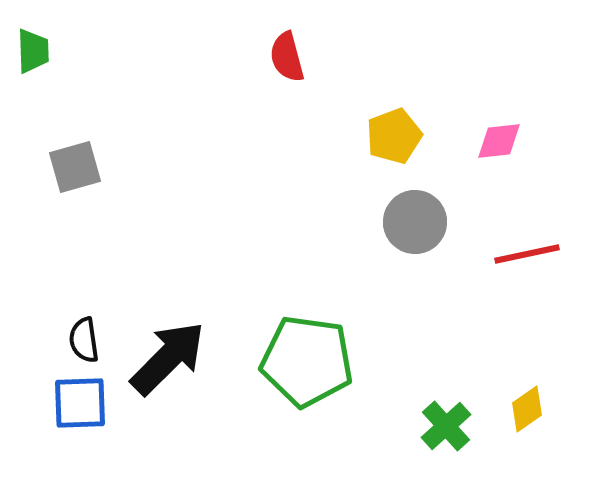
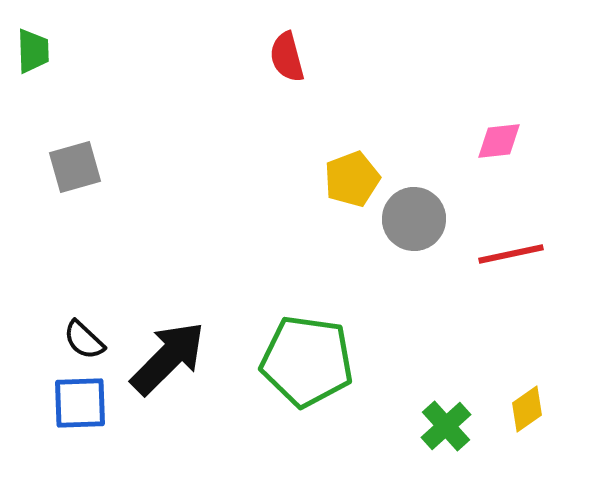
yellow pentagon: moved 42 px left, 43 px down
gray circle: moved 1 px left, 3 px up
red line: moved 16 px left
black semicircle: rotated 39 degrees counterclockwise
